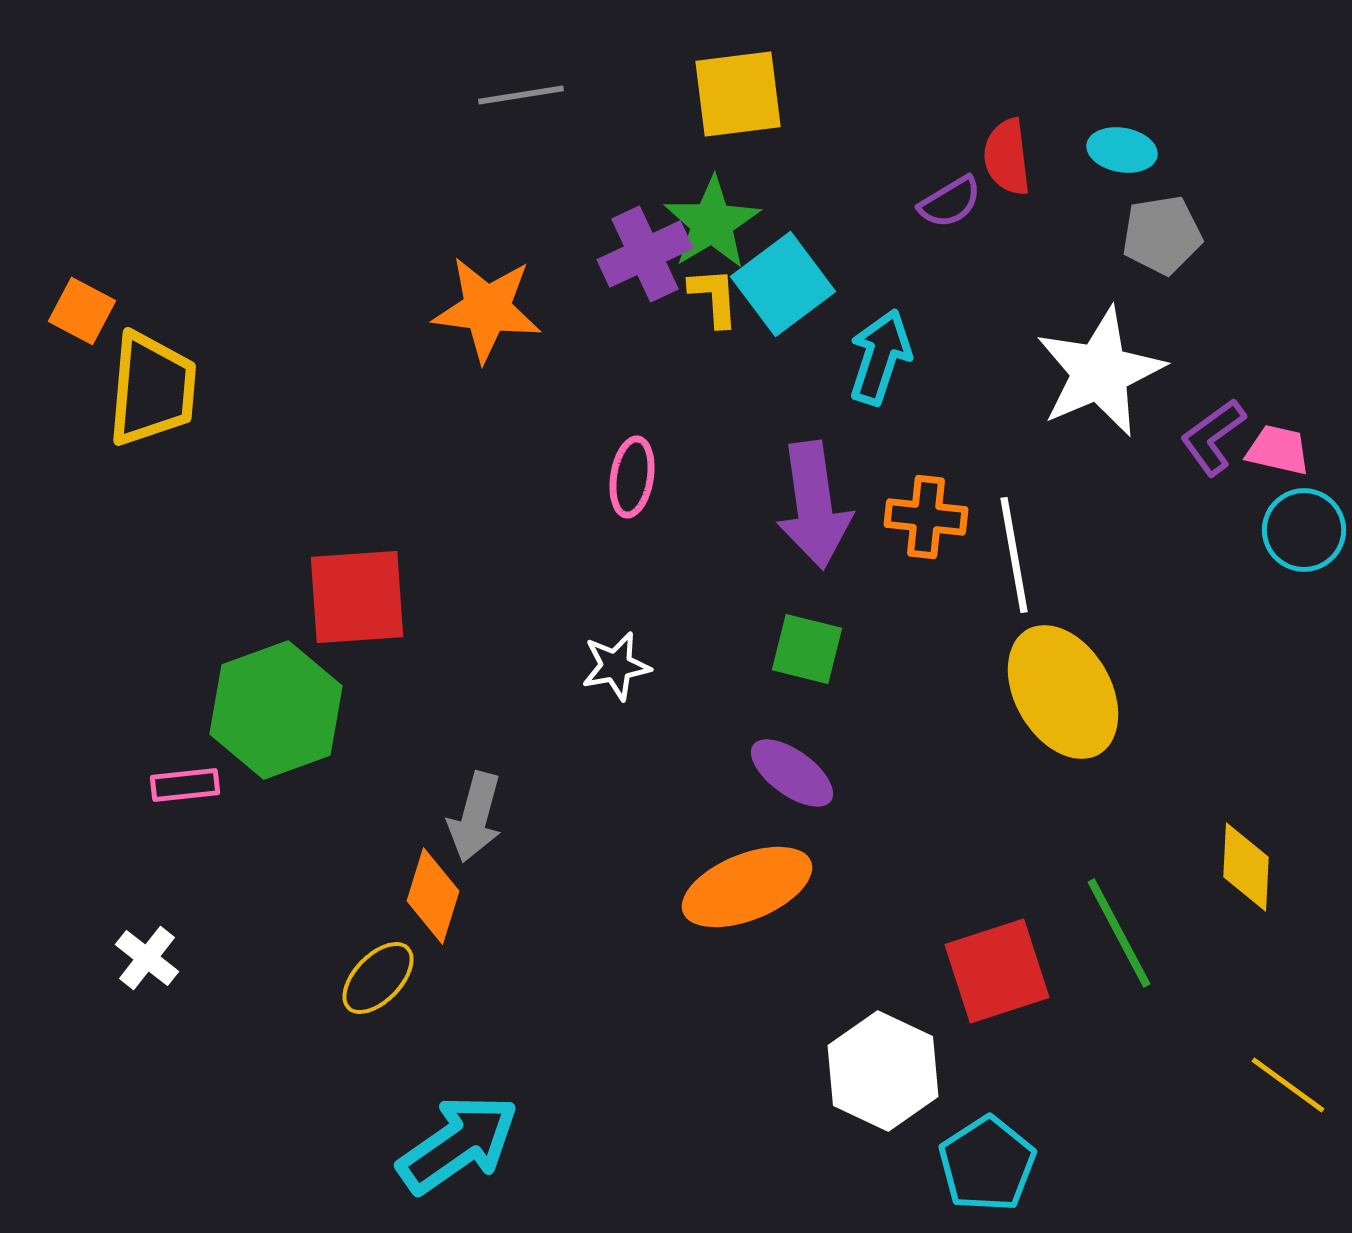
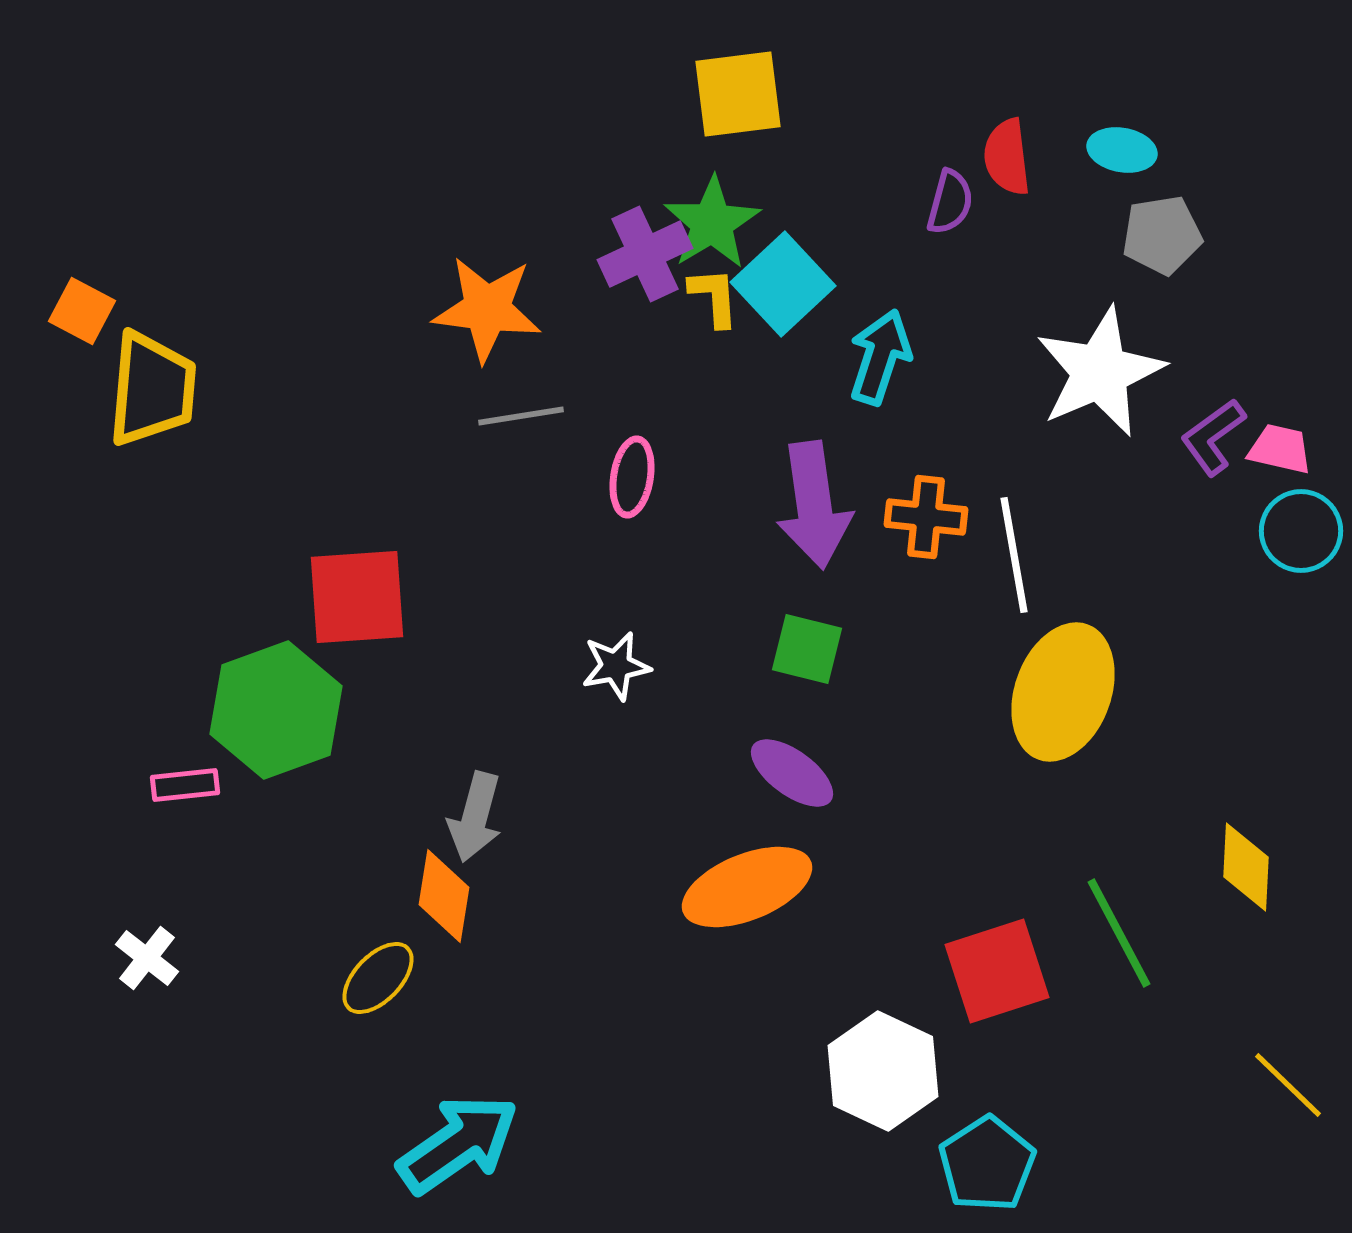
gray line at (521, 95): moved 321 px down
purple semicircle at (950, 202): rotated 44 degrees counterclockwise
cyan square at (783, 284): rotated 6 degrees counterclockwise
pink trapezoid at (1278, 450): moved 2 px right, 1 px up
cyan circle at (1304, 530): moved 3 px left, 1 px down
yellow ellipse at (1063, 692): rotated 50 degrees clockwise
orange diamond at (433, 896): moved 11 px right; rotated 8 degrees counterclockwise
yellow line at (1288, 1085): rotated 8 degrees clockwise
